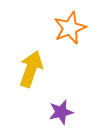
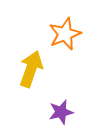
orange star: moved 5 px left, 6 px down
